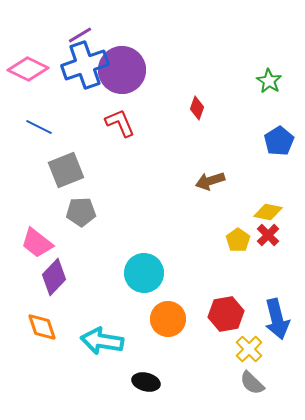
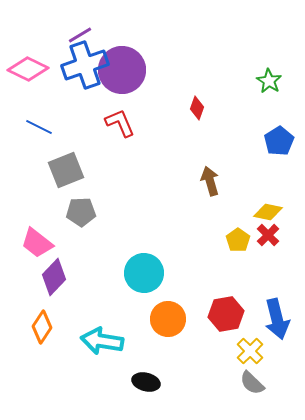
brown arrow: rotated 92 degrees clockwise
orange diamond: rotated 52 degrees clockwise
yellow cross: moved 1 px right, 2 px down
